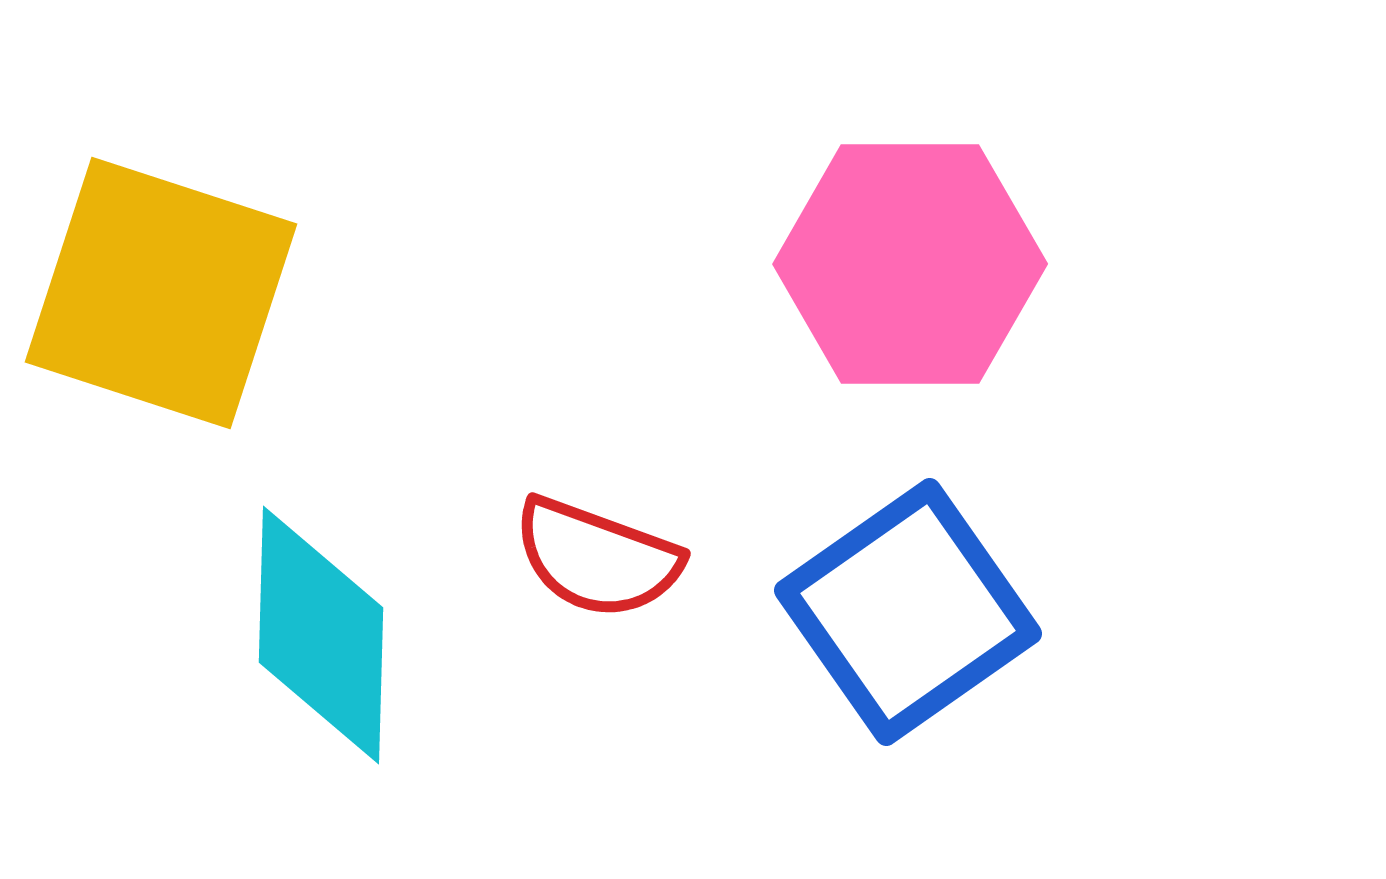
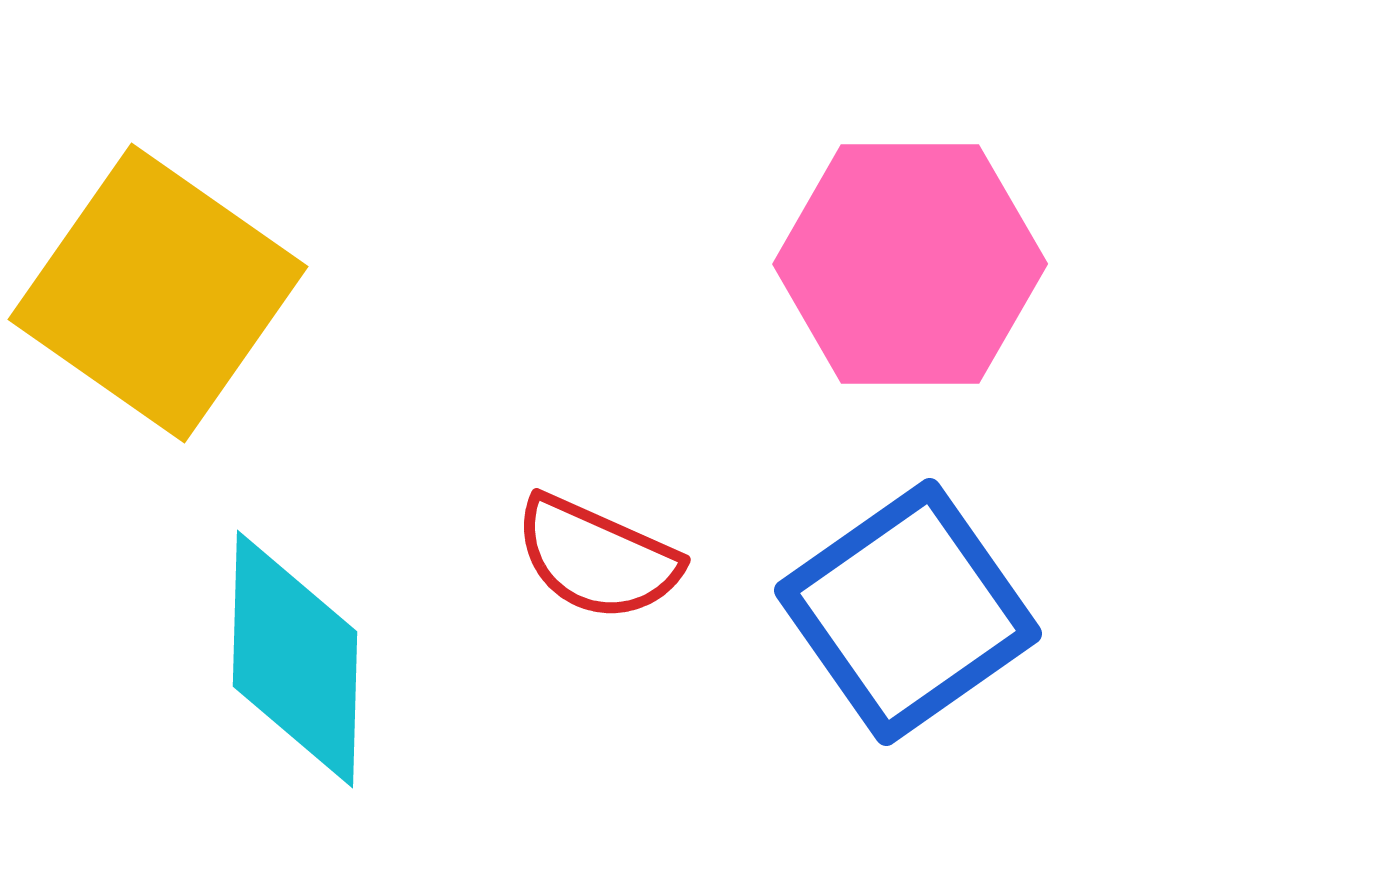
yellow square: moved 3 px left; rotated 17 degrees clockwise
red semicircle: rotated 4 degrees clockwise
cyan diamond: moved 26 px left, 24 px down
